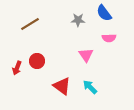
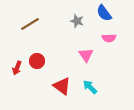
gray star: moved 1 px left, 1 px down; rotated 16 degrees clockwise
